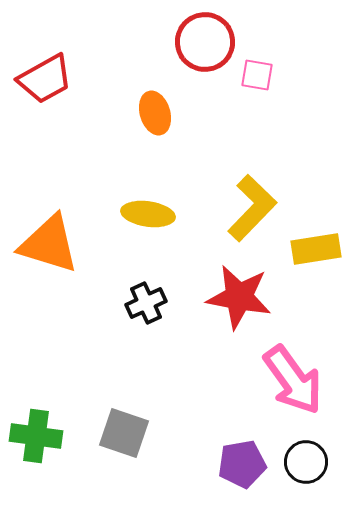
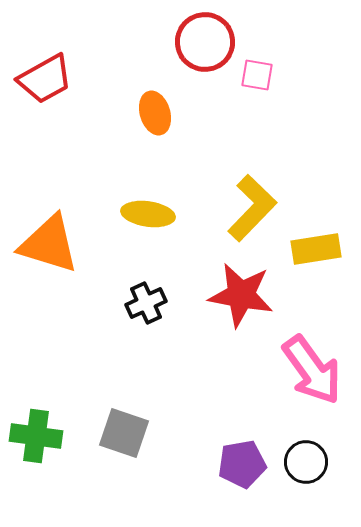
red star: moved 2 px right, 2 px up
pink arrow: moved 19 px right, 10 px up
